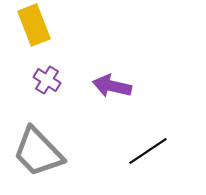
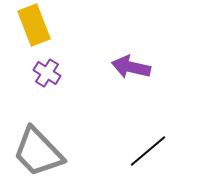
purple cross: moved 7 px up
purple arrow: moved 19 px right, 19 px up
black line: rotated 6 degrees counterclockwise
